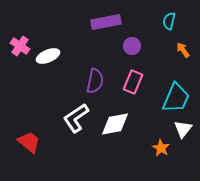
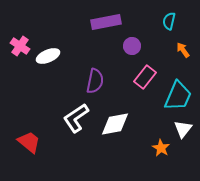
pink rectangle: moved 12 px right, 5 px up; rotated 15 degrees clockwise
cyan trapezoid: moved 2 px right, 2 px up
